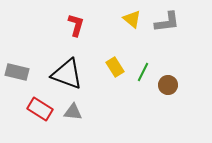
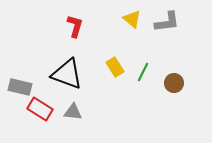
red L-shape: moved 1 px left, 1 px down
gray rectangle: moved 3 px right, 15 px down
brown circle: moved 6 px right, 2 px up
